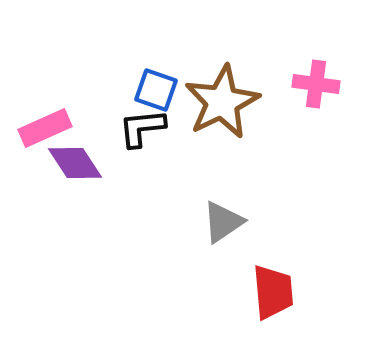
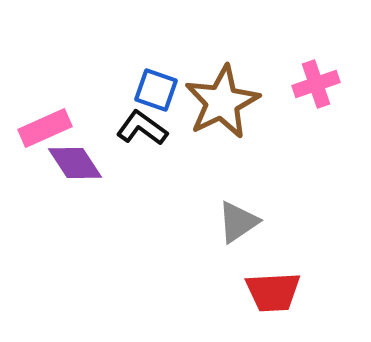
pink cross: rotated 27 degrees counterclockwise
black L-shape: rotated 42 degrees clockwise
gray triangle: moved 15 px right
red trapezoid: rotated 92 degrees clockwise
